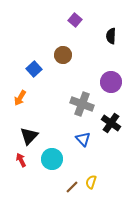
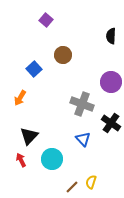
purple square: moved 29 px left
